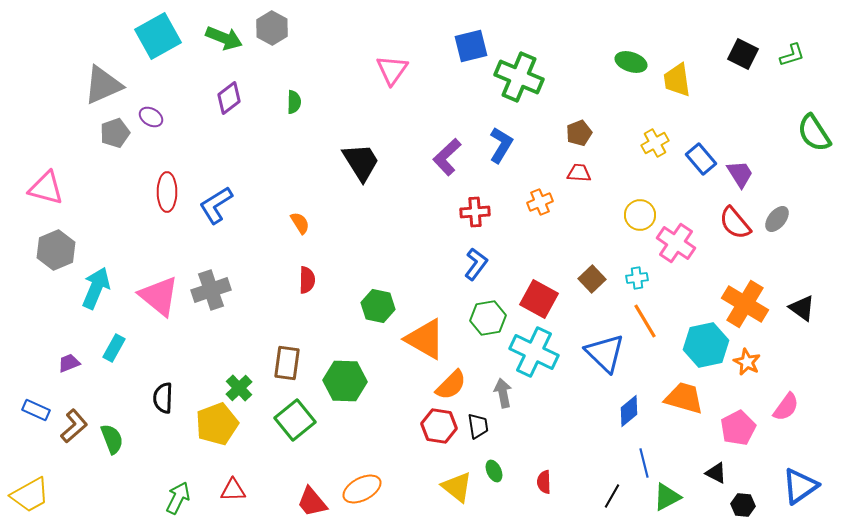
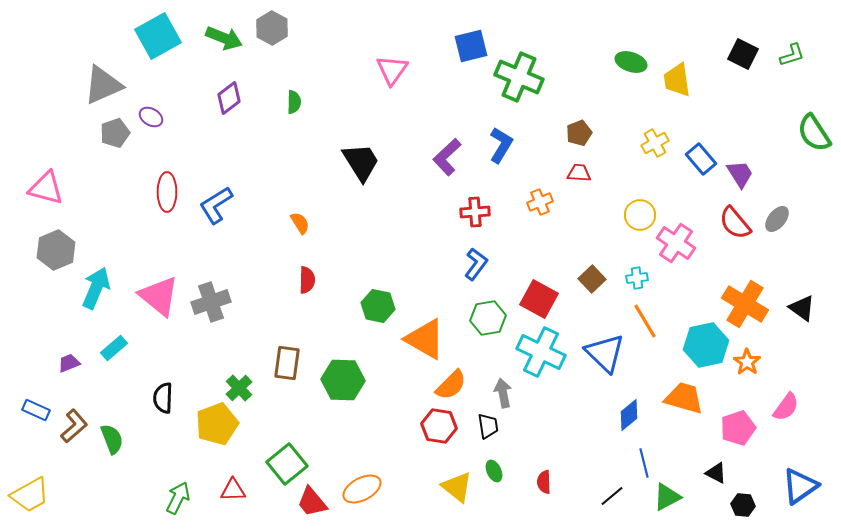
gray cross at (211, 290): moved 12 px down
cyan rectangle at (114, 348): rotated 20 degrees clockwise
cyan cross at (534, 352): moved 7 px right
orange star at (747, 362): rotated 8 degrees clockwise
green hexagon at (345, 381): moved 2 px left, 1 px up
blue diamond at (629, 411): moved 4 px down
green square at (295, 420): moved 8 px left, 44 px down
black trapezoid at (478, 426): moved 10 px right
pink pentagon at (738, 428): rotated 8 degrees clockwise
black line at (612, 496): rotated 20 degrees clockwise
